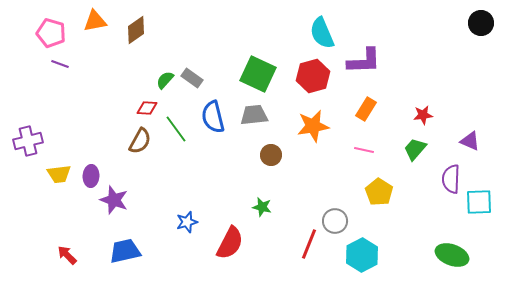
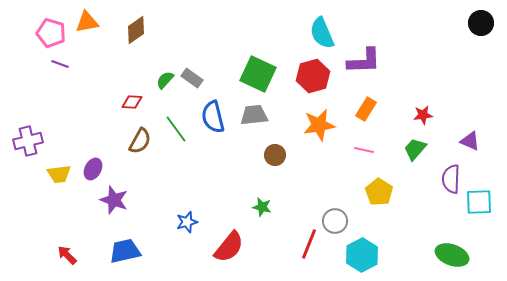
orange triangle: moved 8 px left, 1 px down
red diamond: moved 15 px left, 6 px up
orange star: moved 6 px right, 1 px up
brown circle: moved 4 px right
purple ellipse: moved 2 px right, 7 px up; rotated 25 degrees clockwise
red semicircle: moved 1 px left, 4 px down; rotated 12 degrees clockwise
